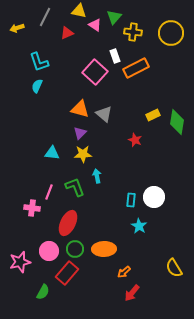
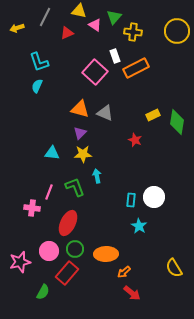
yellow circle: moved 6 px right, 2 px up
gray triangle: moved 1 px right, 1 px up; rotated 18 degrees counterclockwise
orange ellipse: moved 2 px right, 5 px down
red arrow: rotated 90 degrees counterclockwise
